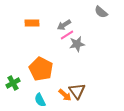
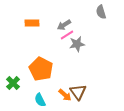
gray semicircle: rotated 32 degrees clockwise
green cross: rotated 16 degrees counterclockwise
brown triangle: moved 1 px right, 1 px down
